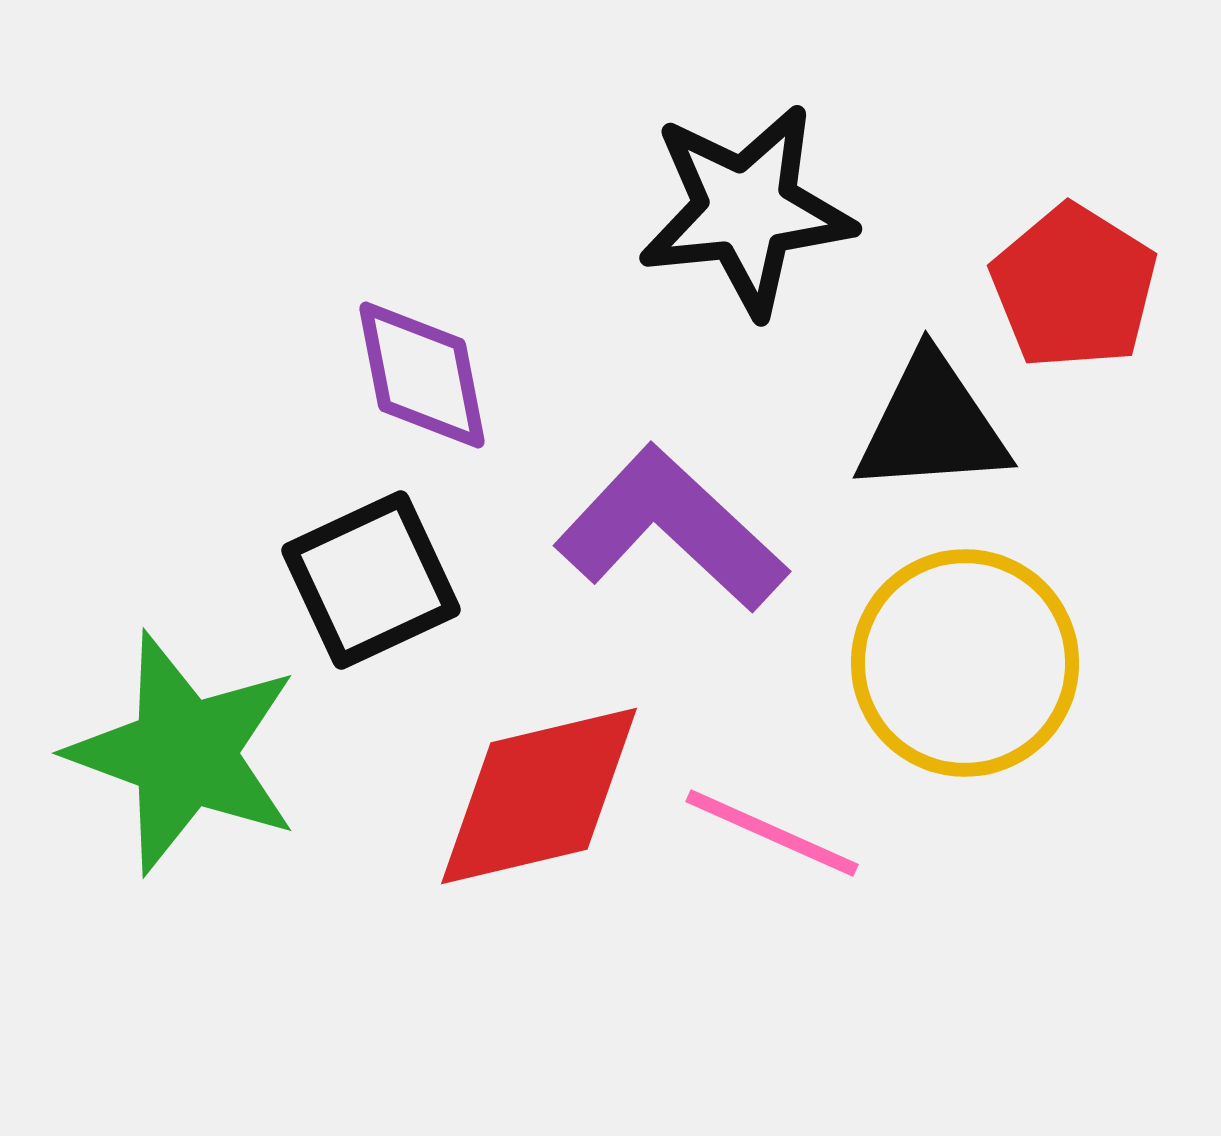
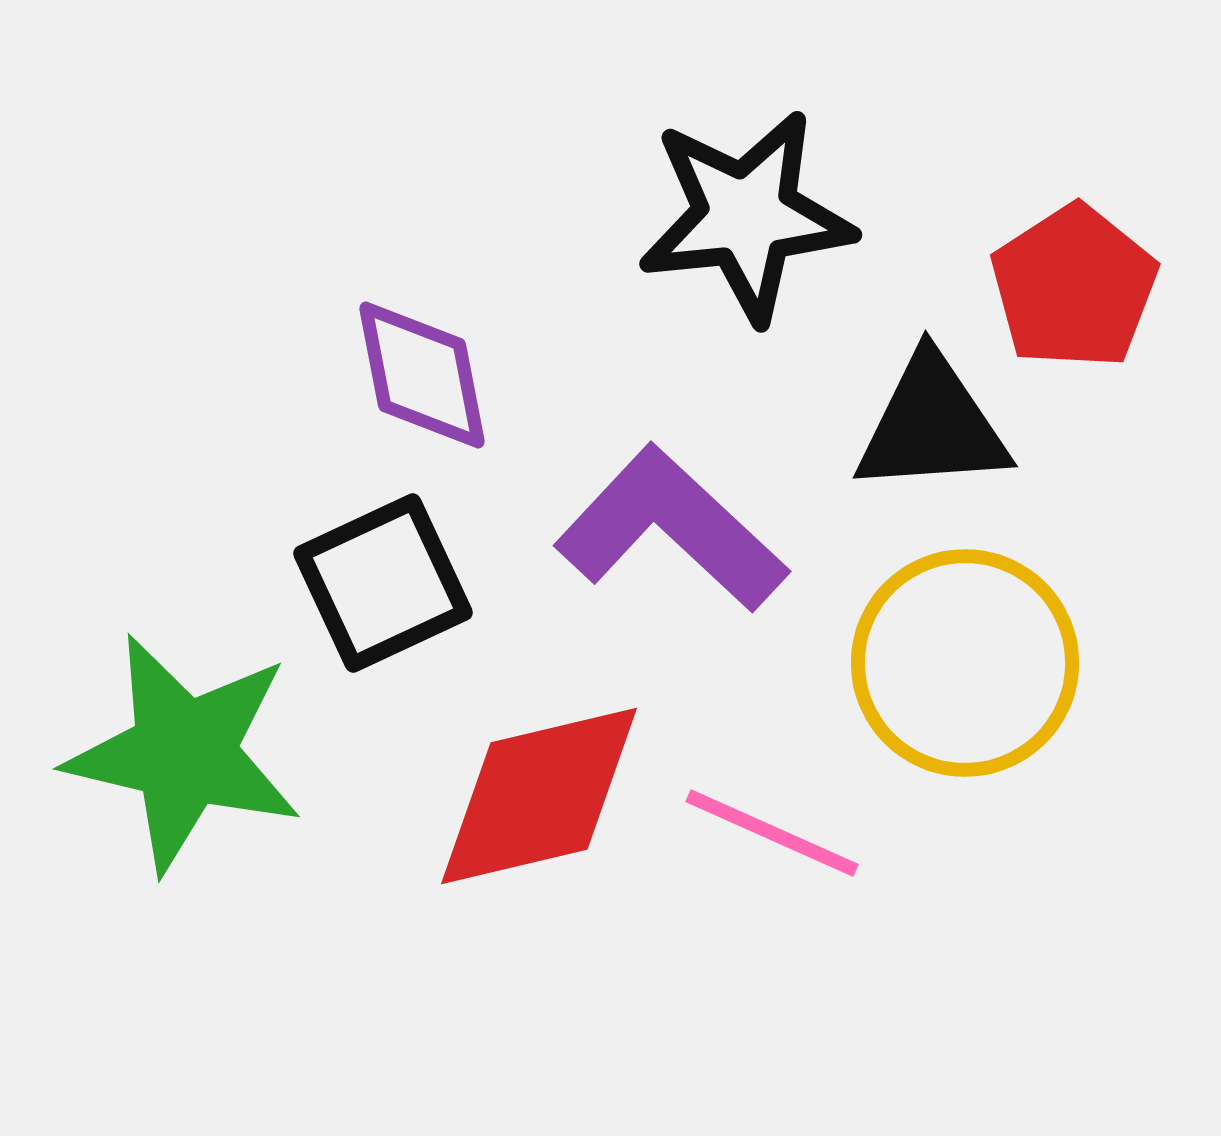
black star: moved 6 px down
red pentagon: rotated 7 degrees clockwise
black square: moved 12 px right, 3 px down
green star: rotated 7 degrees counterclockwise
